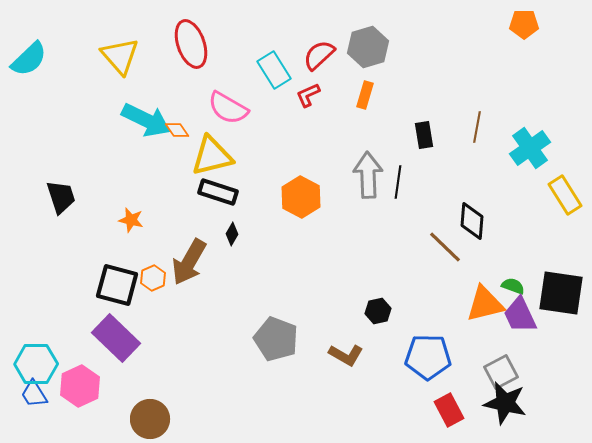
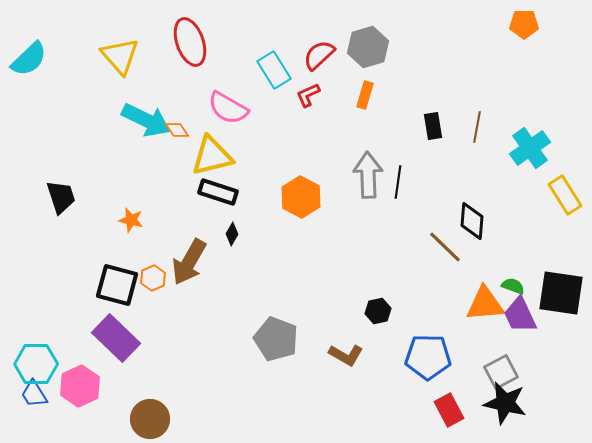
red ellipse at (191, 44): moved 1 px left, 2 px up
black rectangle at (424, 135): moved 9 px right, 9 px up
orange triangle at (485, 304): rotated 9 degrees clockwise
